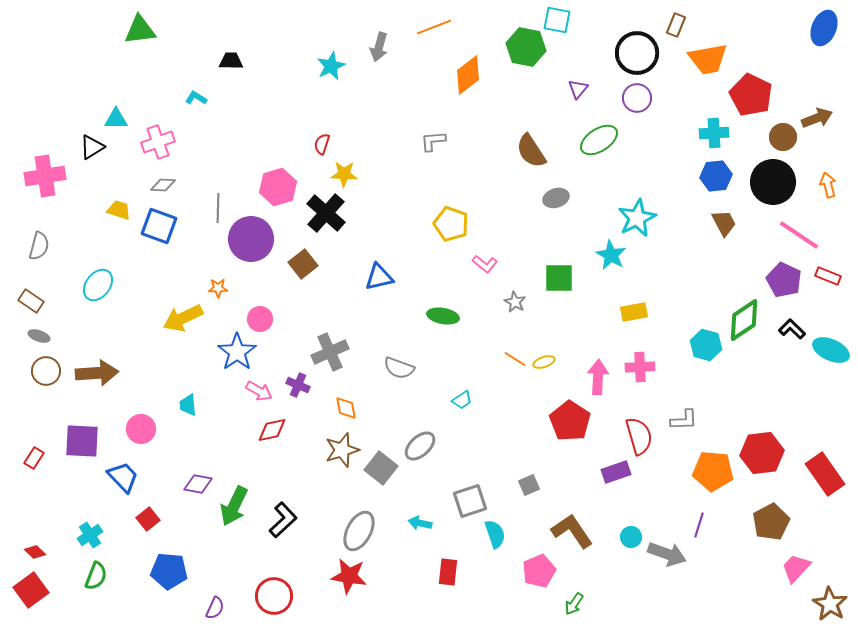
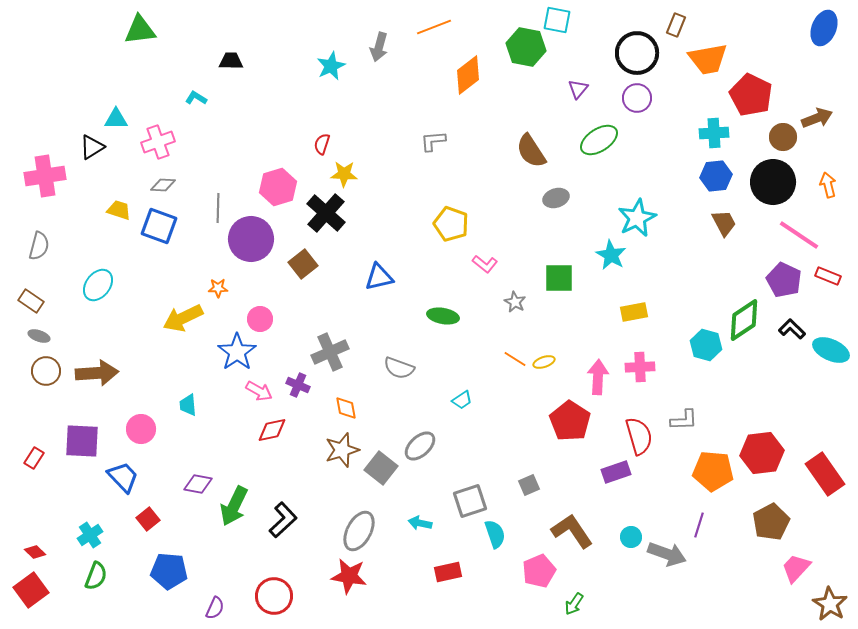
red rectangle at (448, 572): rotated 72 degrees clockwise
